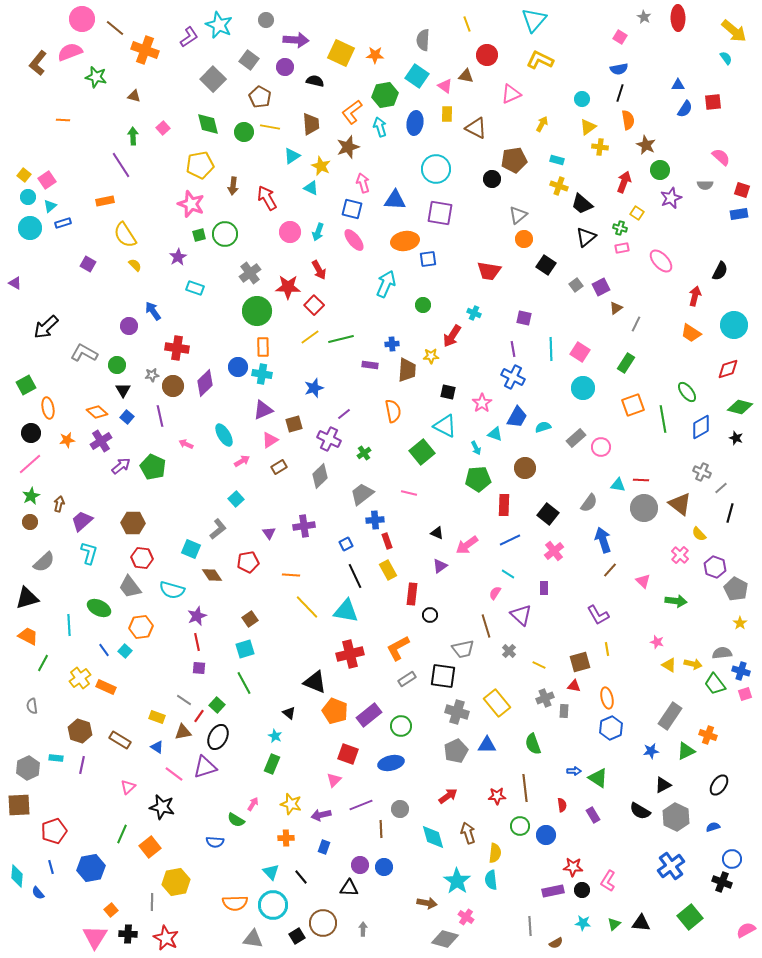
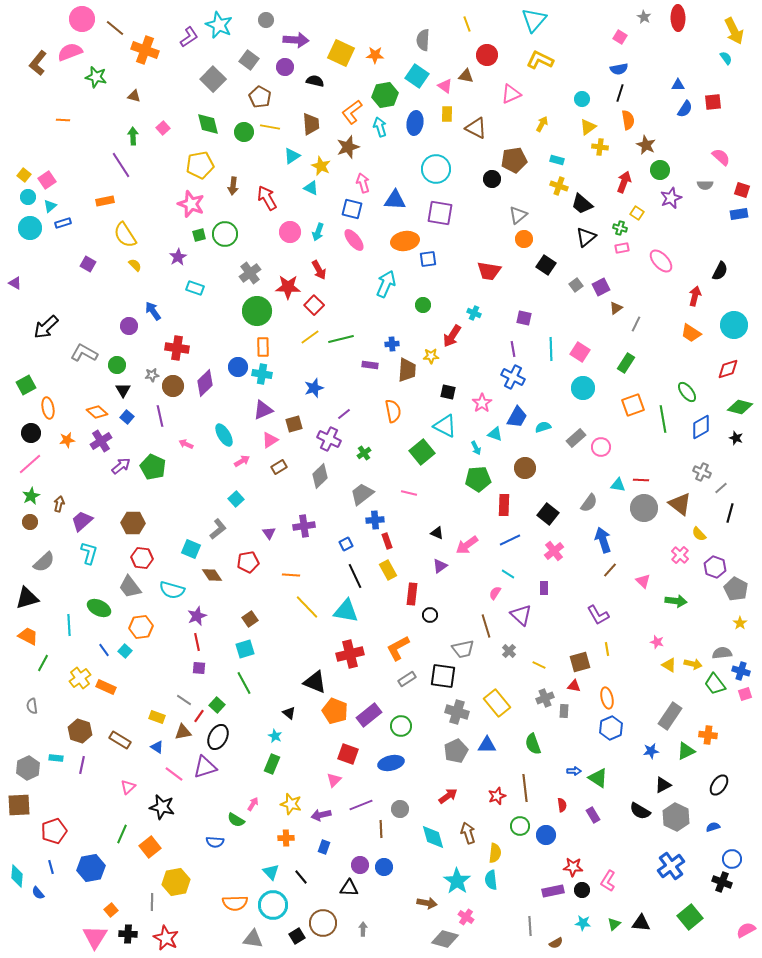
yellow arrow at (734, 31): rotated 24 degrees clockwise
orange cross at (708, 735): rotated 12 degrees counterclockwise
red star at (497, 796): rotated 18 degrees counterclockwise
